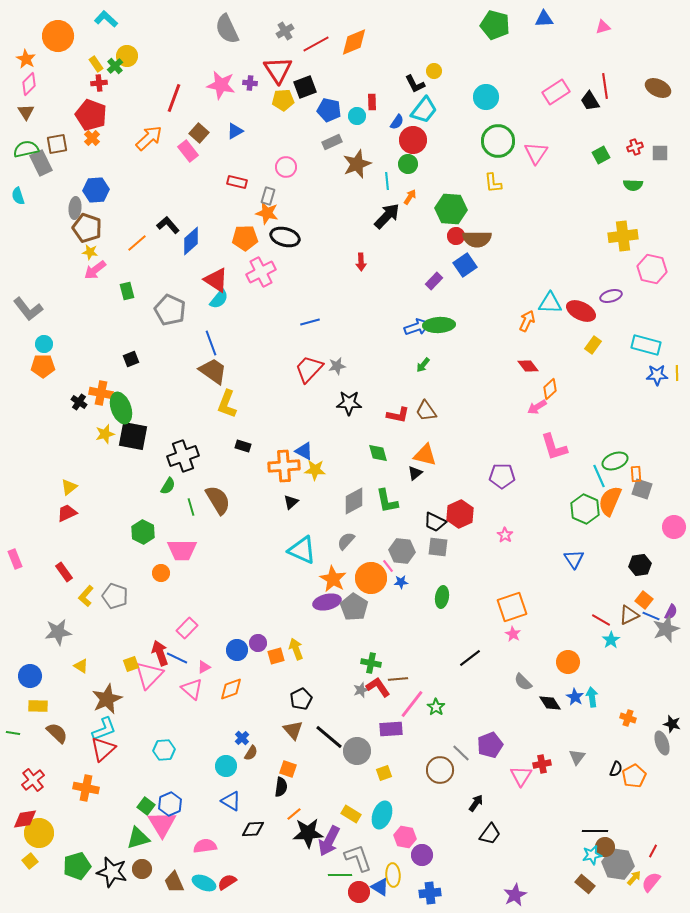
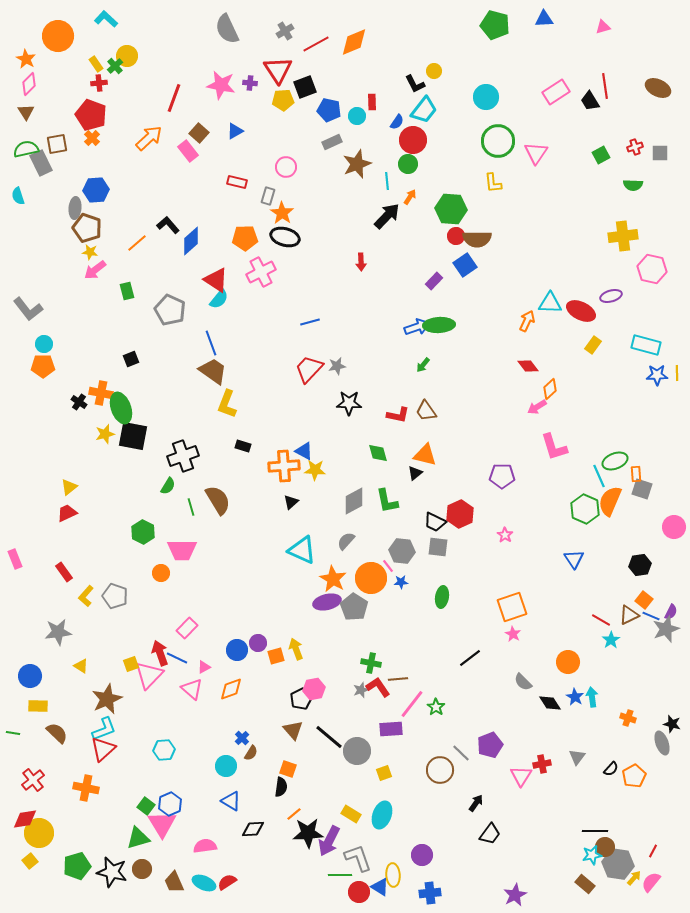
orange star at (267, 213): moved 15 px right; rotated 20 degrees clockwise
black semicircle at (616, 769): moved 5 px left; rotated 21 degrees clockwise
pink hexagon at (405, 837): moved 91 px left, 148 px up; rotated 20 degrees counterclockwise
